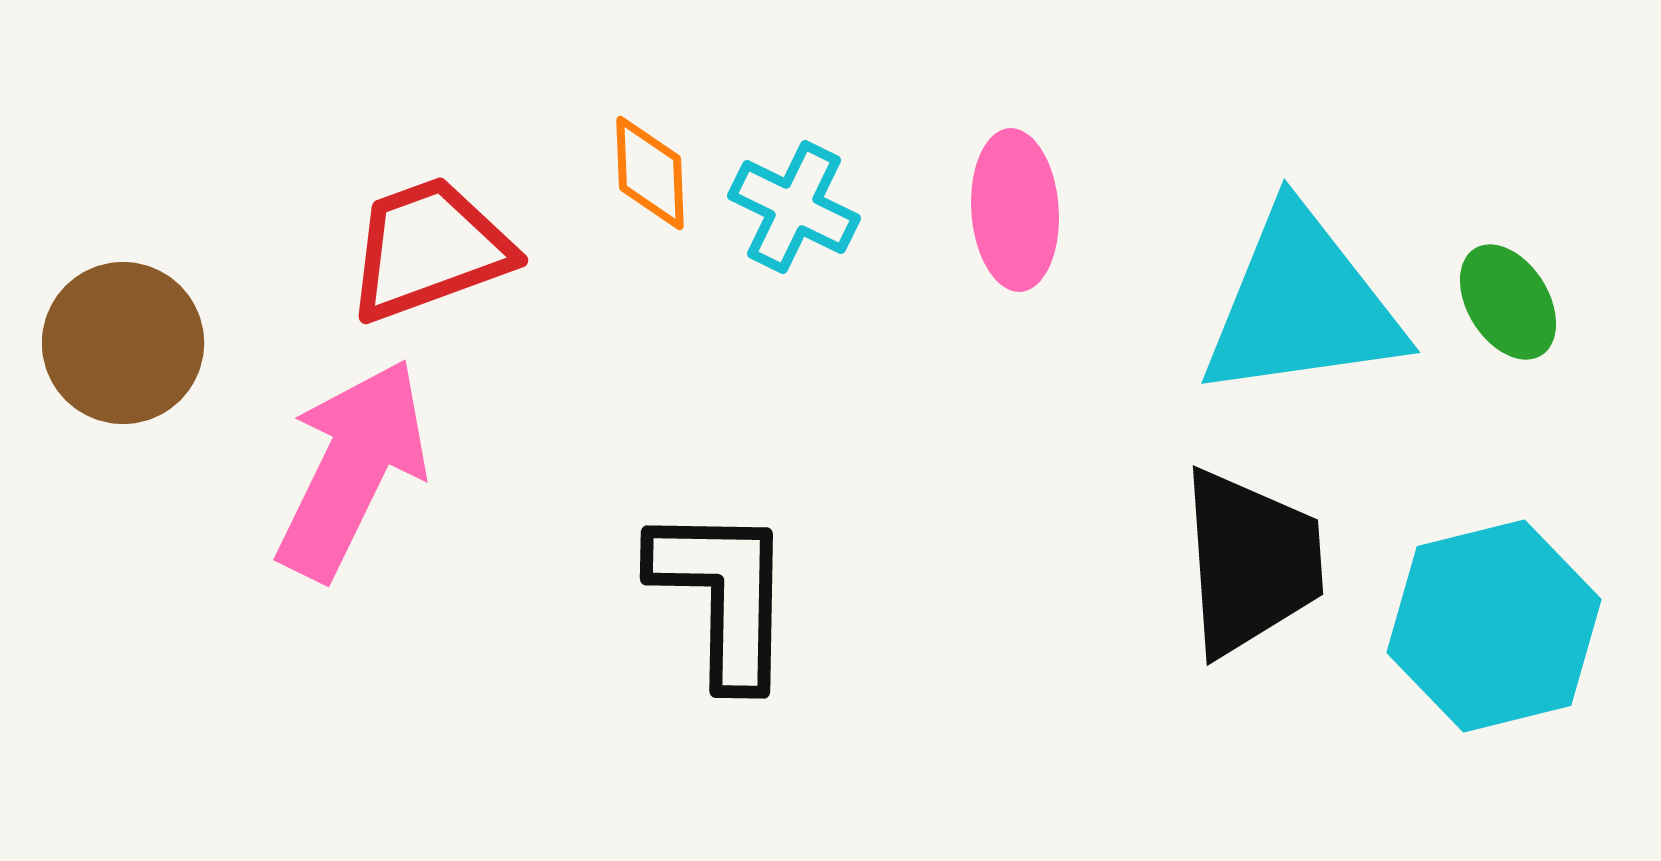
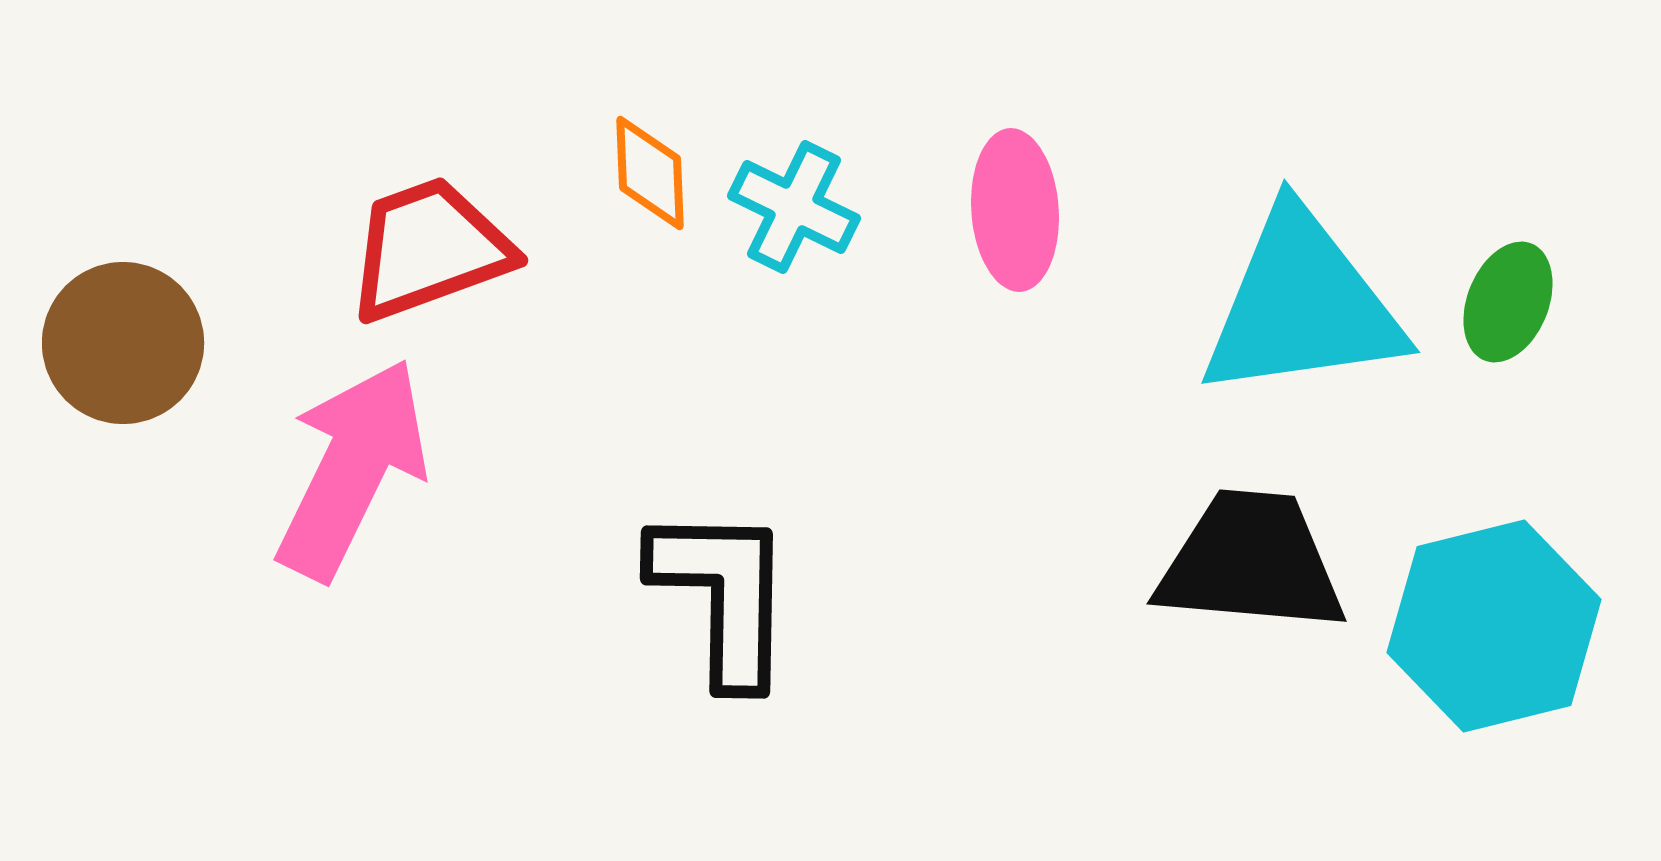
green ellipse: rotated 54 degrees clockwise
black trapezoid: rotated 81 degrees counterclockwise
